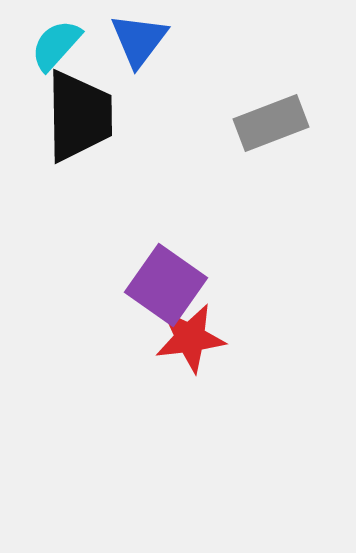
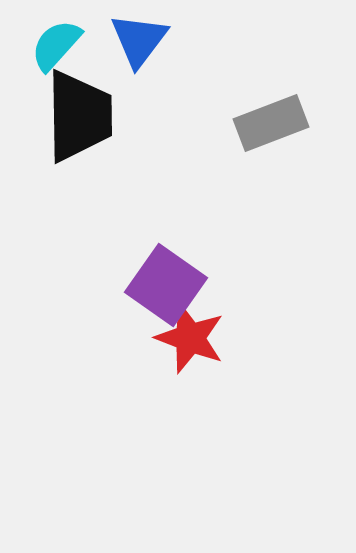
red star: rotated 28 degrees clockwise
